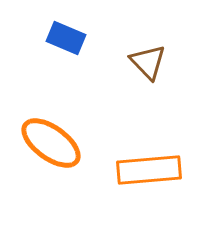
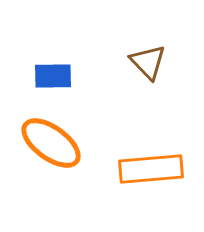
blue rectangle: moved 13 px left, 38 px down; rotated 24 degrees counterclockwise
orange rectangle: moved 2 px right, 1 px up
